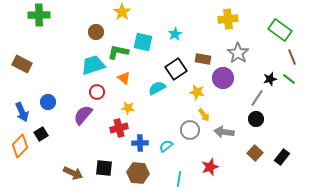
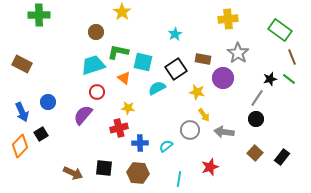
cyan square at (143, 42): moved 20 px down
